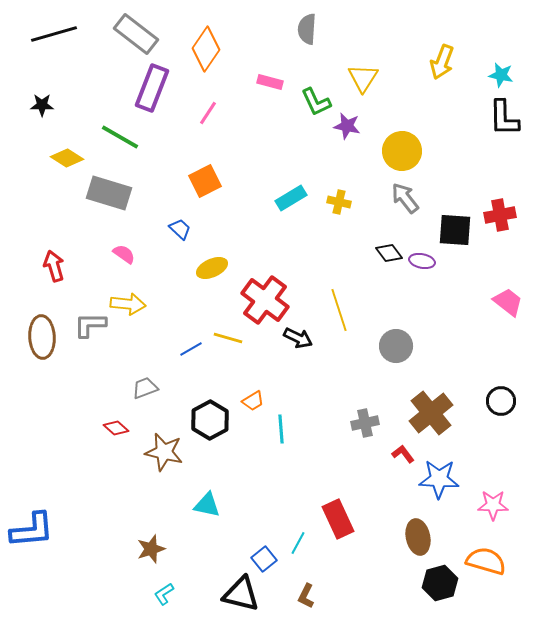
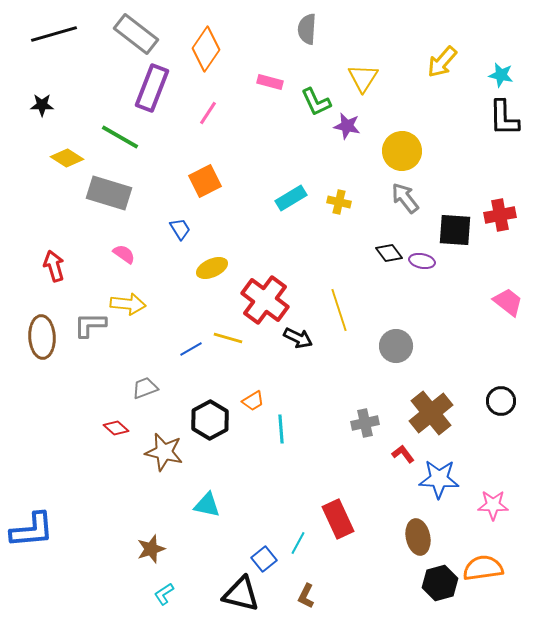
yellow arrow at (442, 62): rotated 20 degrees clockwise
blue trapezoid at (180, 229): rotated 15 degrees clockwise
orange semicircle at (486, 561): moved 3 px left, 7 px down; rotated 24 degrees counterclockwise
